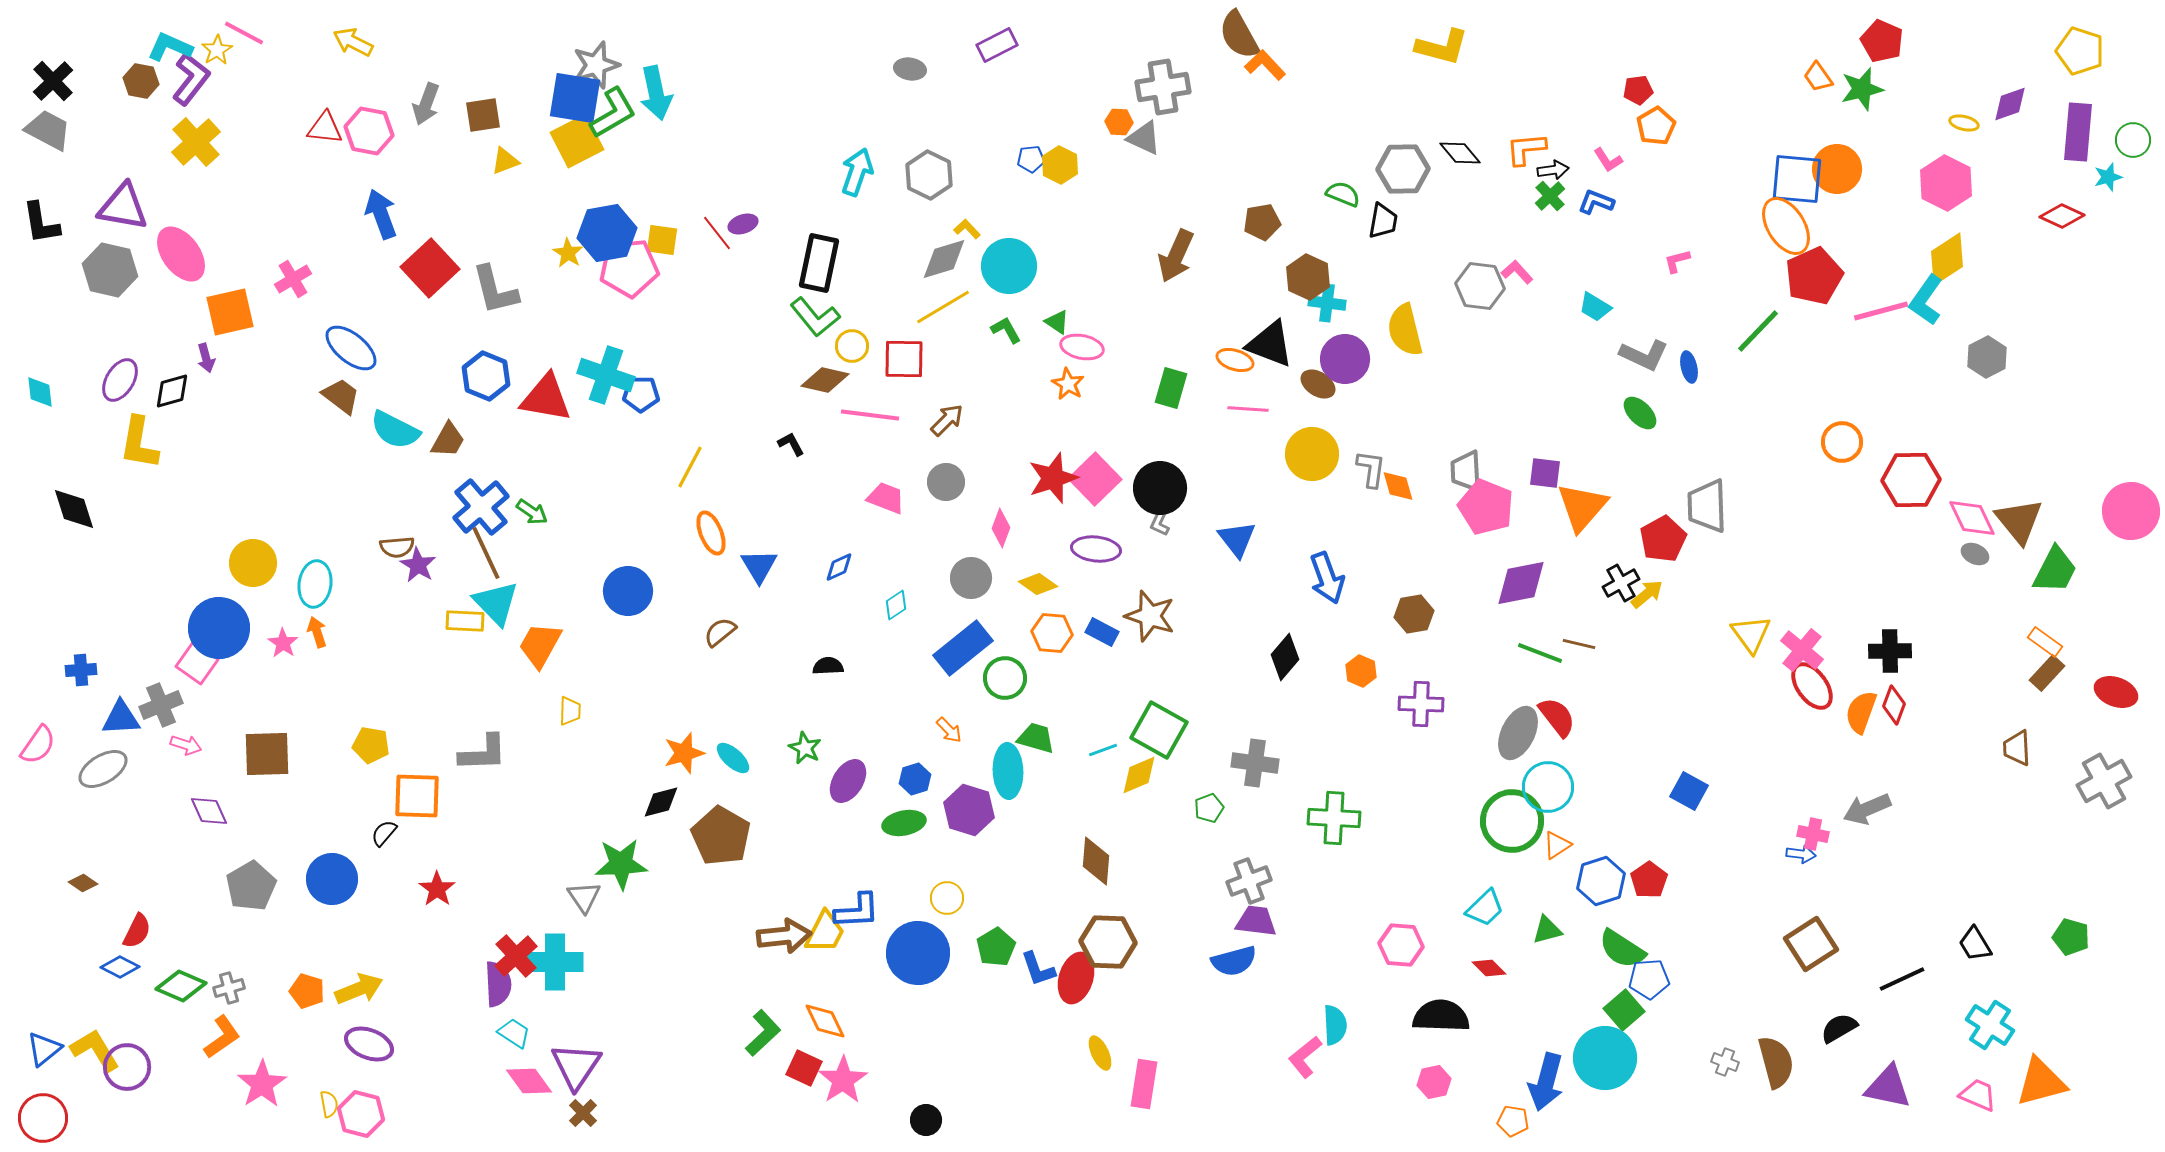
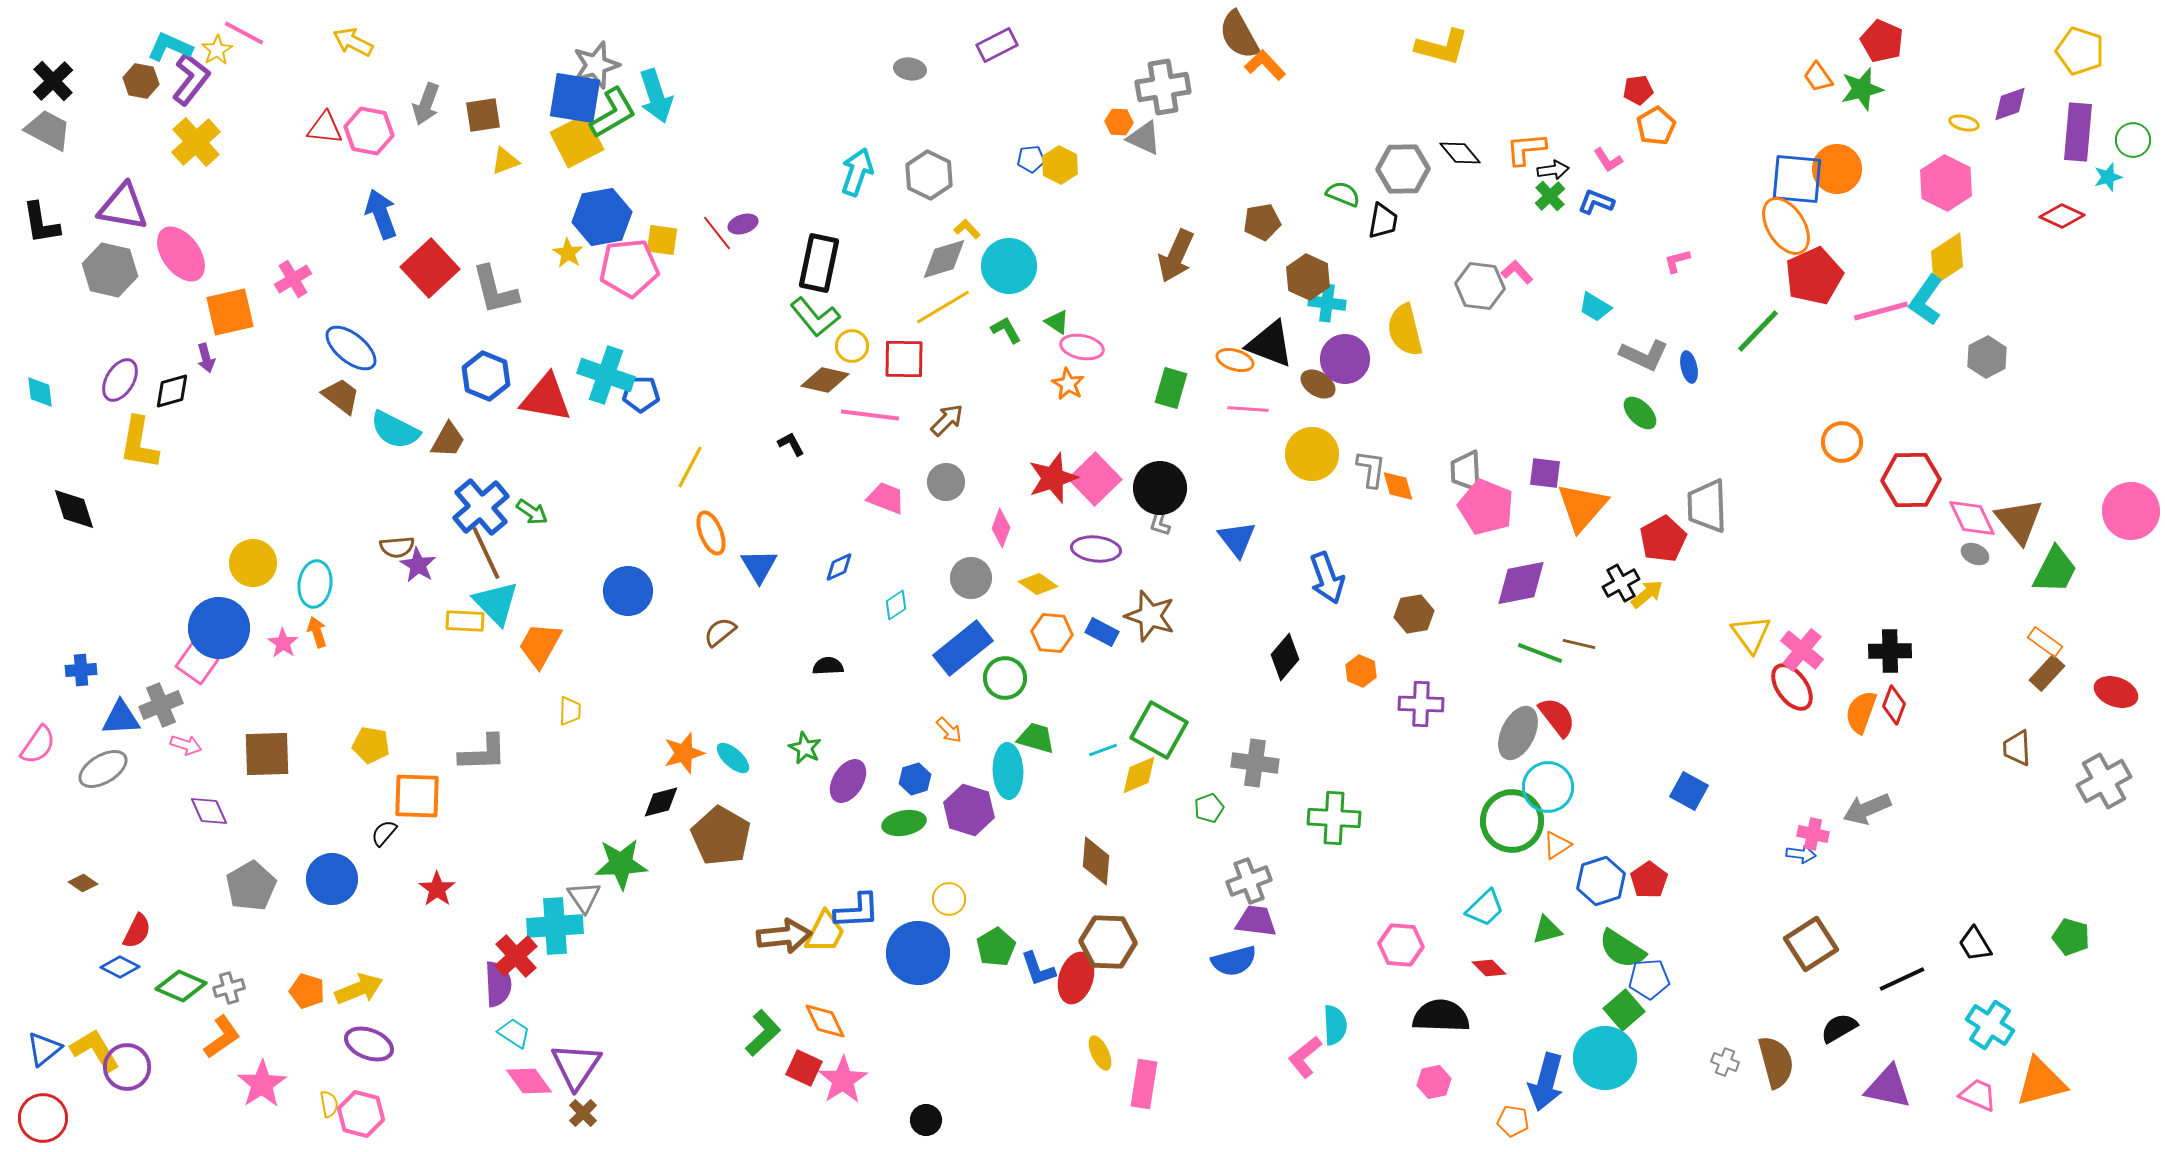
cyan arrow at (656, 93): moved 3 px down; rotated 6 degrees counterclockwise
blue hexagon at (607, 233): moved 5 px left, 16 px up
gray L-shape at (1160, 522): rotated 8 degrees counterclockwise
red ellipse at (1812, 686): moved 20 px left, 1 px down
yellow circle at (947, 898): moved 2 px right, 1 px down
cyan cross at (555, 962): moved 36 px up; rotated 4 degrees counterclockwise
